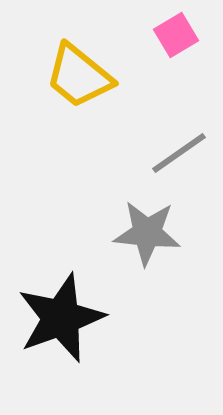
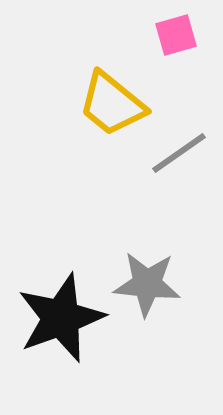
pink square: rotated 15 degrees clockwise
yellow trapezoid: moved 33 px right, 28 px down
gray star: moved 51 px down
